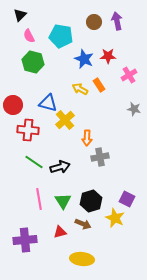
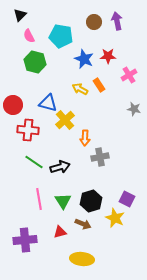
green hexagon: moved 2 px right
orange arrow: moved 2 px left
